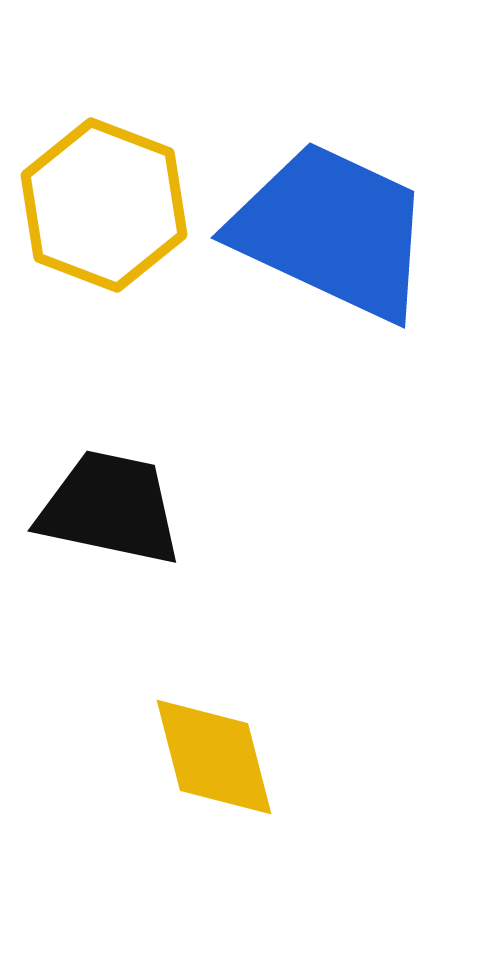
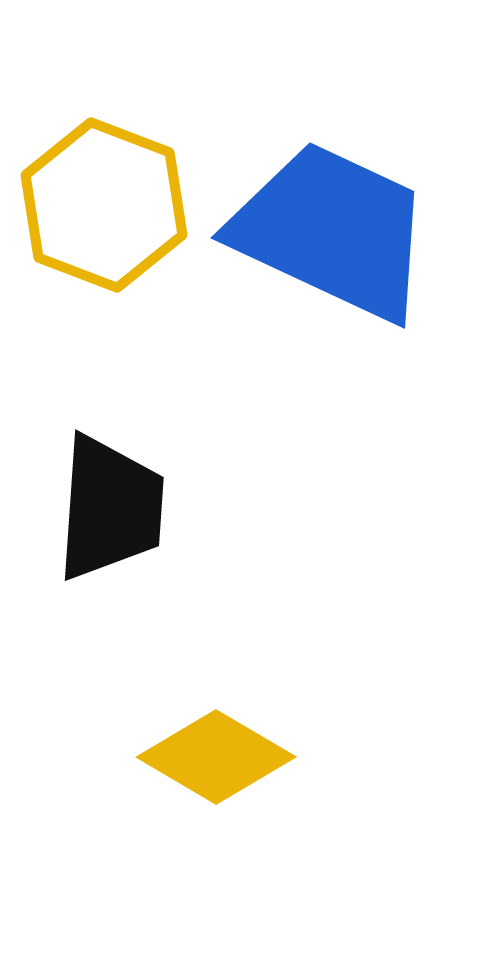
black trapezoid: rotated 82 degrees clockwise
yellow diamond: moved 2 px right; rotated 45 degrees counterclockwise
